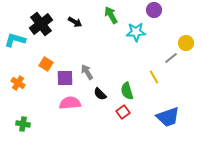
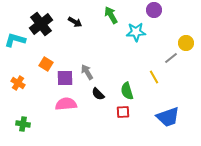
black semicircle: moved 2 px left
pink semicircle: moved 4 px left, 1 px down
red square: rotated 32 degrees clockwise
